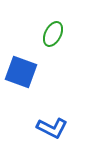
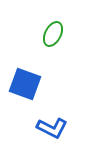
blue square: moved 4 px right, 12 px down
